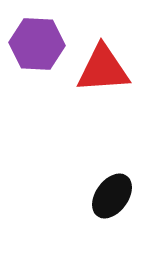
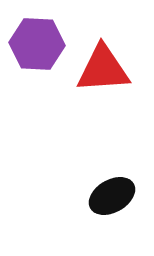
black ellipse: rotated 24 degrees clockwise
